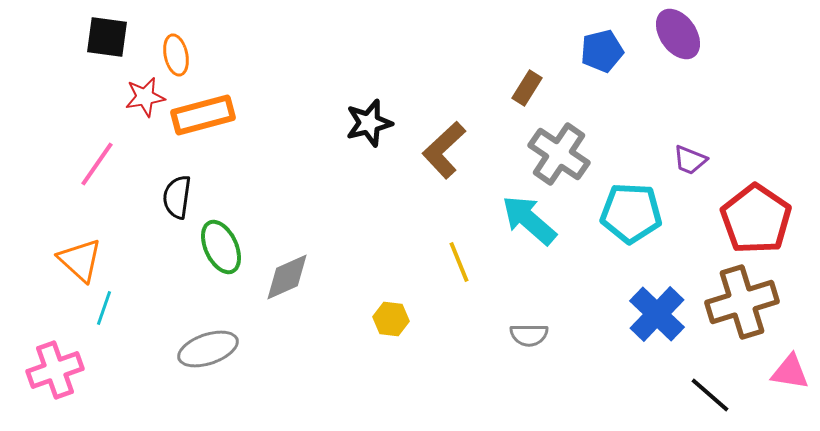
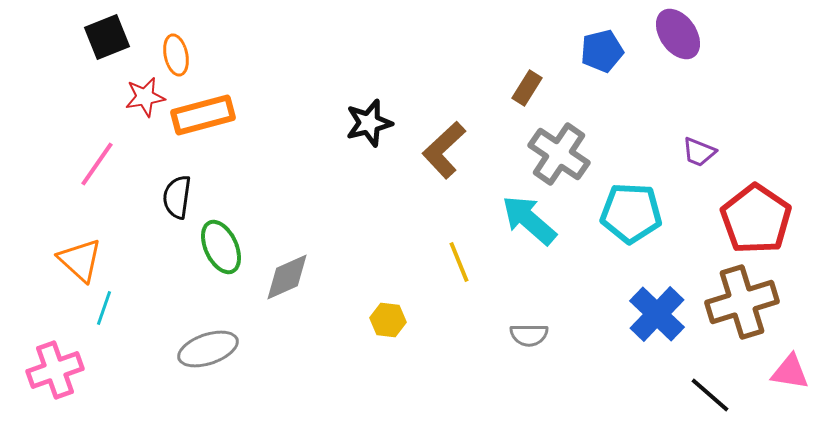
black square: rotated 30 degrees counterclockwise
purple trapezoid: moved 9 px right, 8 px up
yellow hexagon: moved 3 px left, 1 px down
